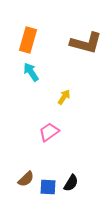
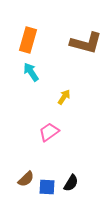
blue square: moved 1 px left
